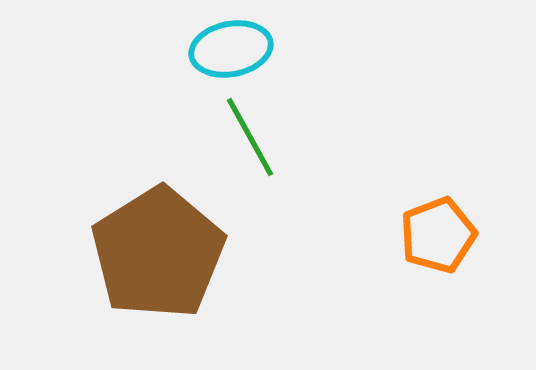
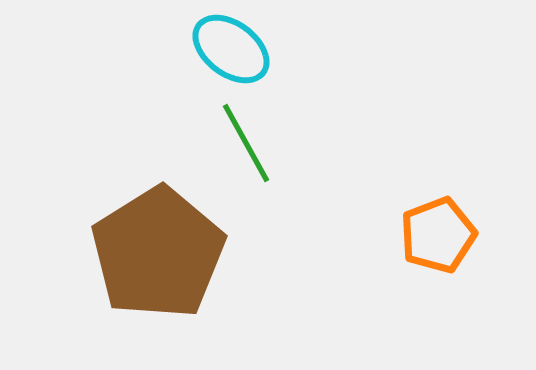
cyan ellipse: rotated 48 degrees clockwise
green line: moved 4 px left, 6 px down
